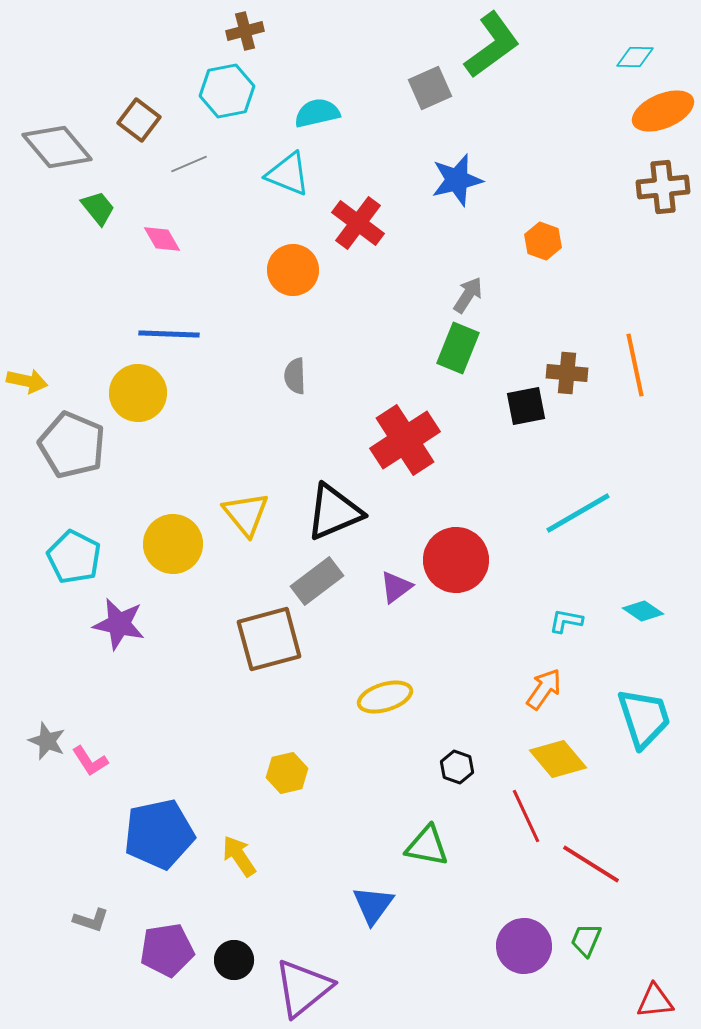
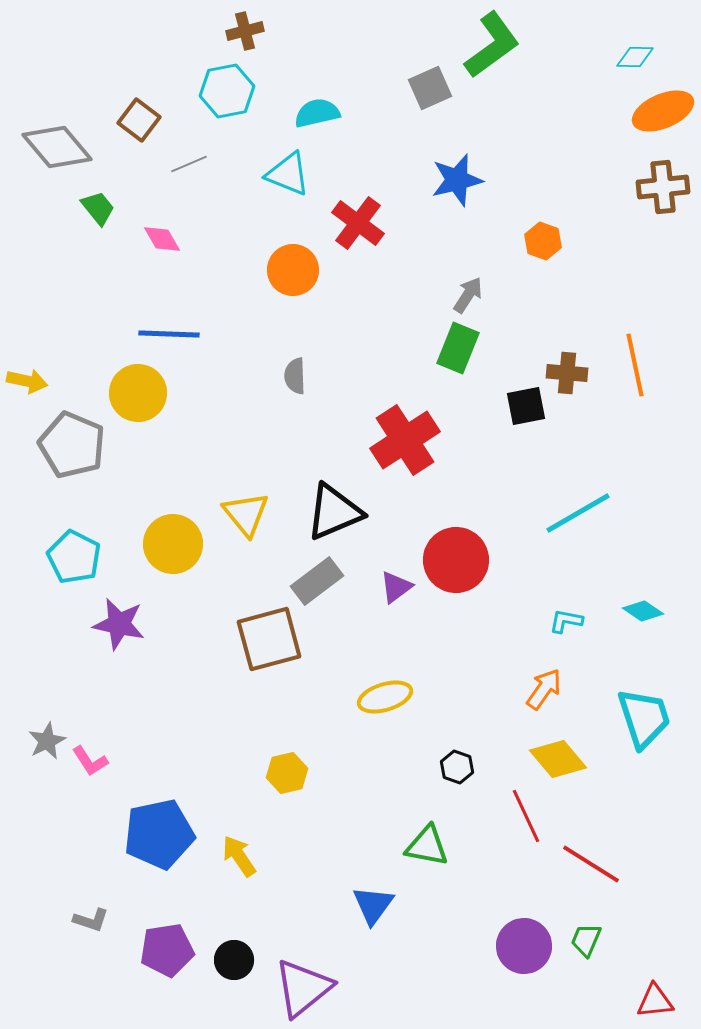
gray star at (47, 741): rotated 24 degrees clockwise
